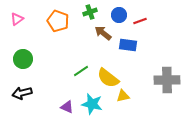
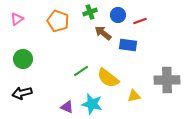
blue circle: moved 1 px left
yellow triangle: moved 11 px right
